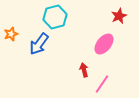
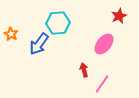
cyan hexagon: moved 3 px right, 6 px down; rotated 10 degrees clockwise
orange star: rotated 24 degrees counterclockwise
